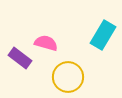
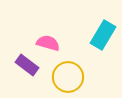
pink semicircle: moved 2 px right
purple rectangle: moved 7 px right, 7 px down
